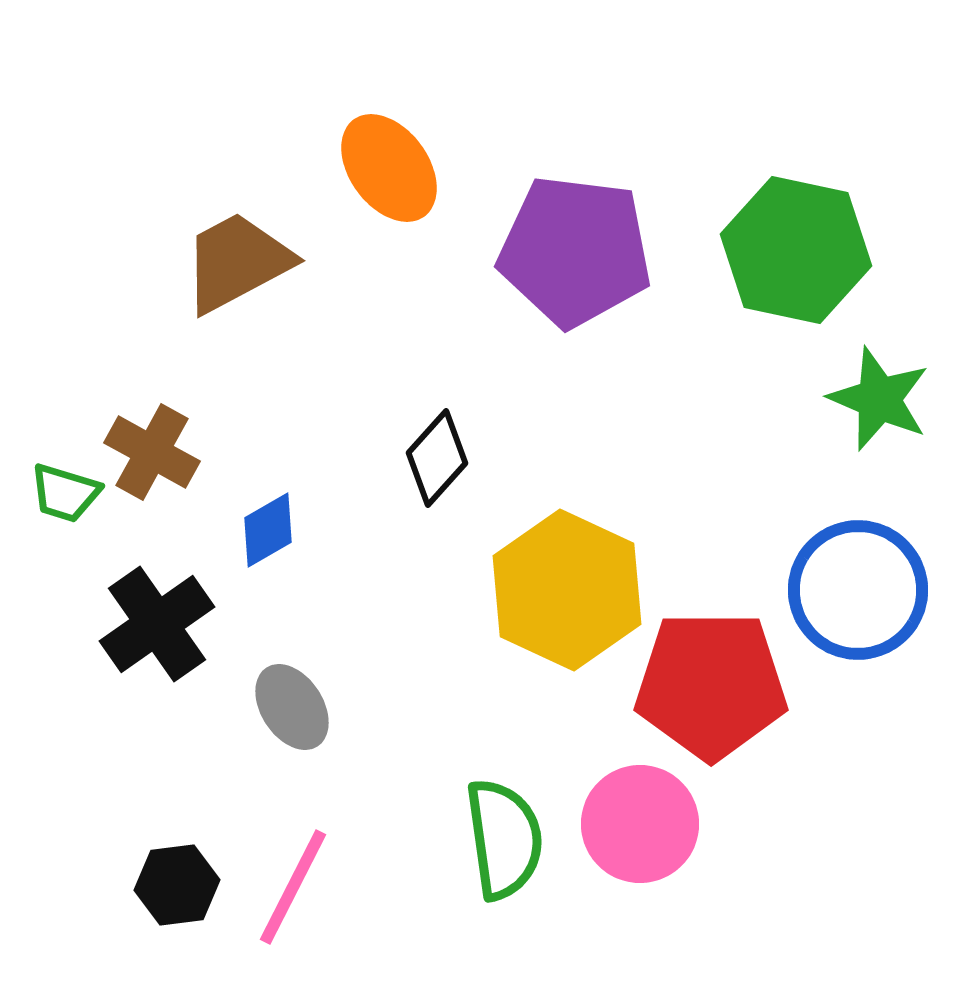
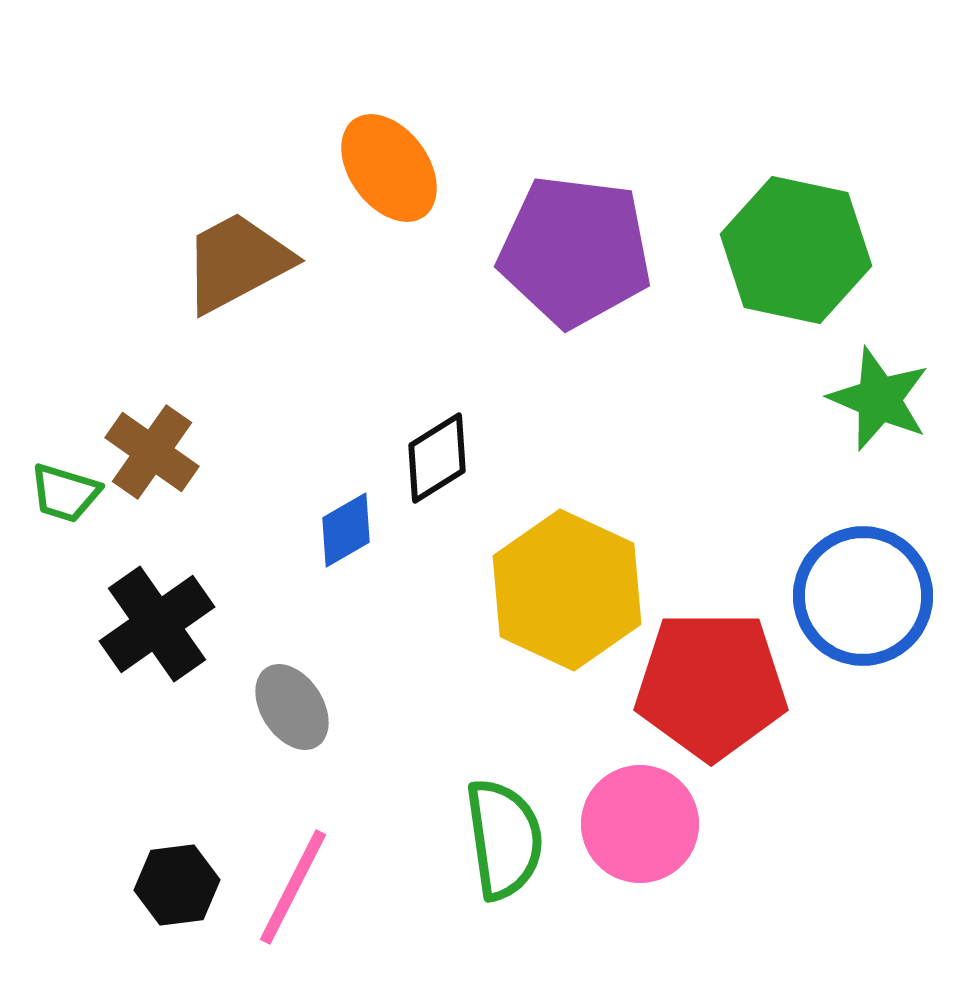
brown cross: rotated 6 degrees clockwise
black diamond: rotated 16 degrees clockwise
blue diamond: moved 78 px right
blue circle: moved 5 px right, 6 px down
